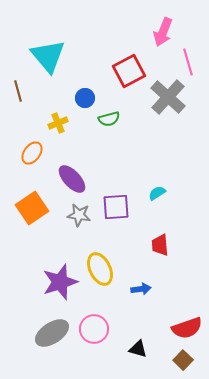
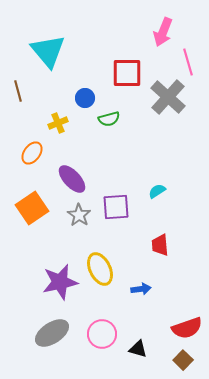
cyan triangle: moved 5 px up
red square: moved 2 px left, 2 px down; rotated 28 degrees clockwise
cyan semicircle: moved 2 px up
gray star: rotated 25 degrees clockwise
purple star: rotated 6 degrees clockwise
pink circle: moved 8 px right, 5 px down
